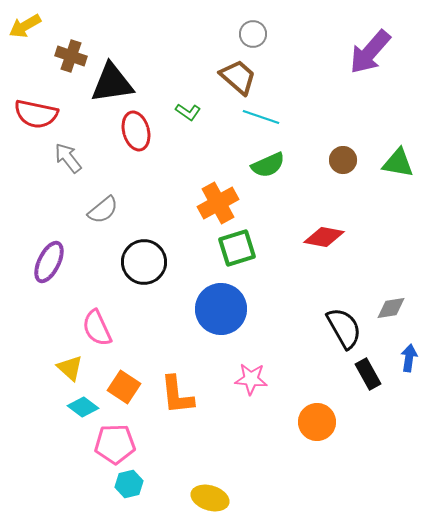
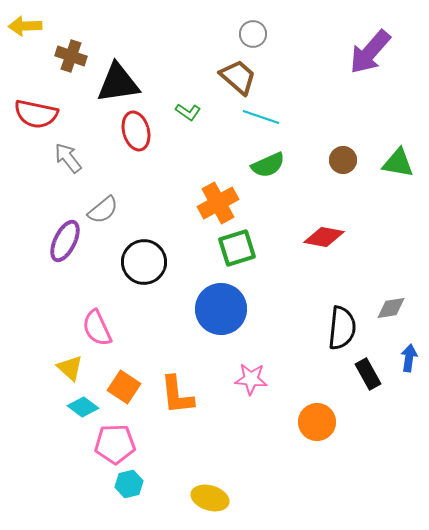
yellow arrow: rotated 28 degrees clockwise
black triangle: moved 6 px right
purple ellipse: moved 16 px right, 21 px up
black semicircle: moved 2 px left; rotated 36 degrees clockwise
